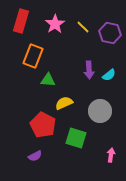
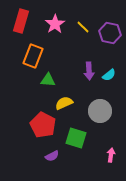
purple arrow: moved 1 px down
purple semicircle: moved 17 px right
